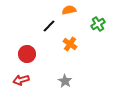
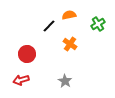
orange semicircle: moved 5 px down
